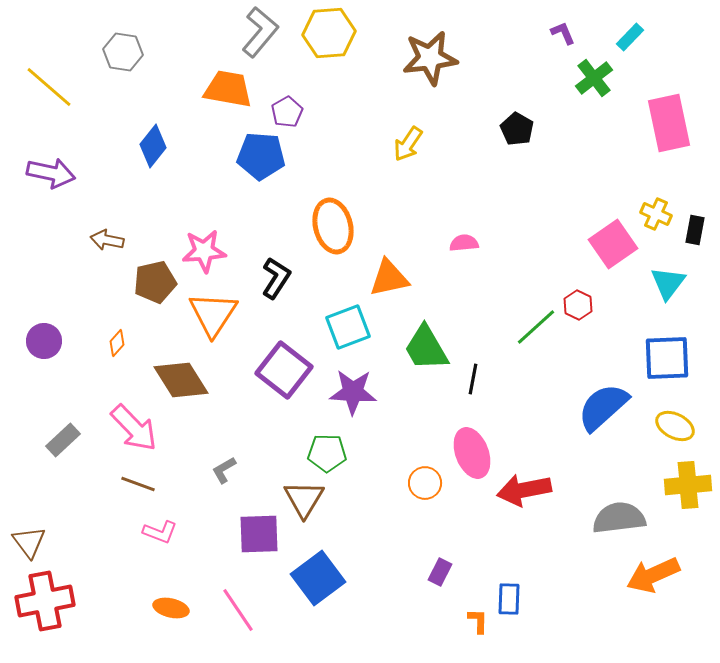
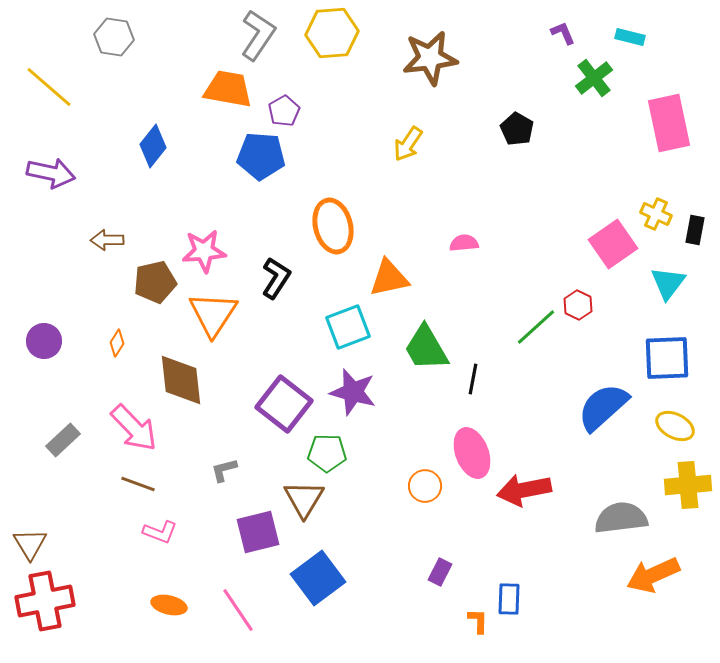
gray L-shape at (260, 32): moved 2 px left, 3 px down; rotated 6 degrees counterclockwise
yellow hexagon at (329, 33): moved 3 px right
cyan rectangle at (630, 37): rotated 60 degrees clockwise
gray hexagon at (123, 52): moved 9 px left, 15 px up
purple pentagon at (287, 112): moved 3 px left, 1 px up
brown arrow at (107, 240): rotated 12 degrees counterclockwise
orange diamond at (117, 343): rotated 8 degrees counterclockwise
purple square at (284, 370): moved 34 px down
brown diamond at (181, 380): rotated 26 degrees clockwise
purple star at (353, 392): rotated 12 degrees clockwise
gray L-shape at (224, 470): rotated 16 degrees clockwise
orange circle at (425, 483): moved 3 px down
gray semicircle at (619, 518): moved 2 px right
purple square at (259, 534): moved 1 px left, 2 px up; rotated 12 degrees counterclockwise
brown triangle at (29, 542): moved 1 px right, 2 px down; rotated 6 degrees clockwise
orange ellipse at (171, 608): moved 2 px left, 3 px up
